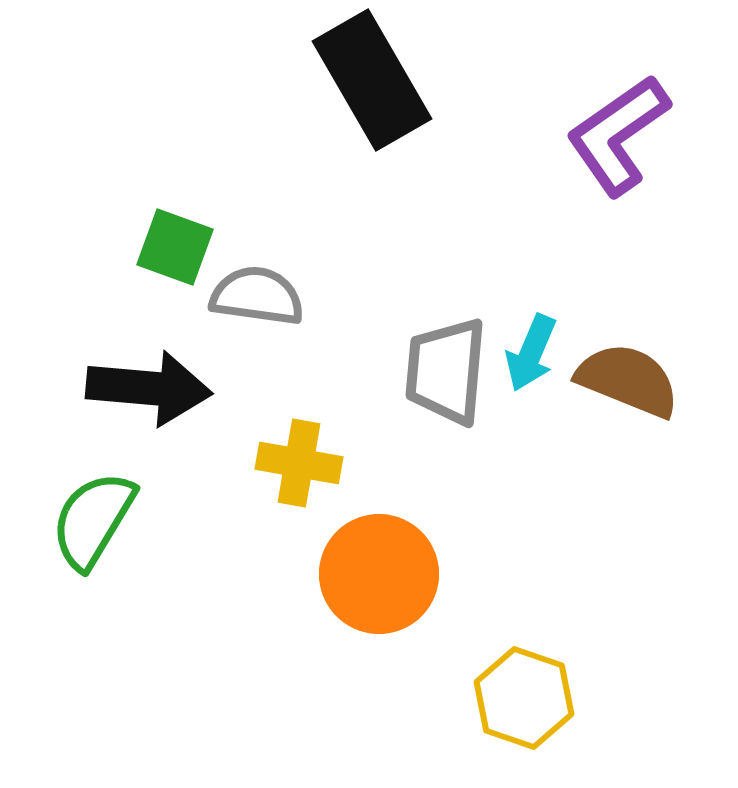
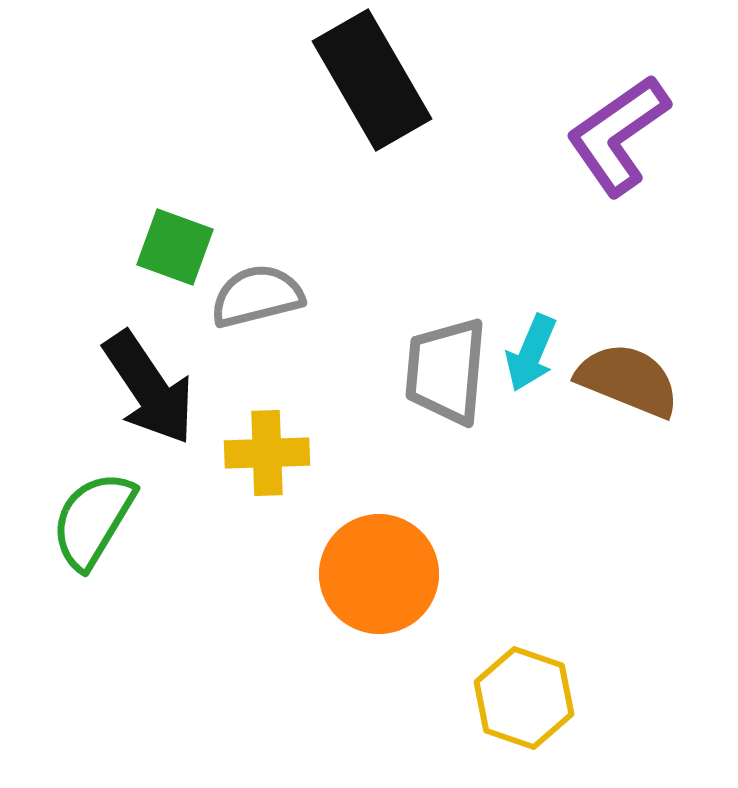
gray semicircle: rotated 22 degrees counterclockwise
black arrow: rotated 51 degrees clockwise
yellow cross: moved 32 px left, 10 px up; rotated 12 degrees counterclockwise
